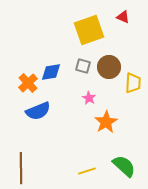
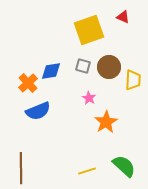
blue diamond: moved 1 px up
yellow trapezoid: moved 3 px up
